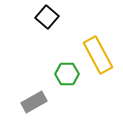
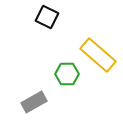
black square: rotated 15 degrees counterclockwise
yellow rectangle: rotated 21 degrees counterclockwise
